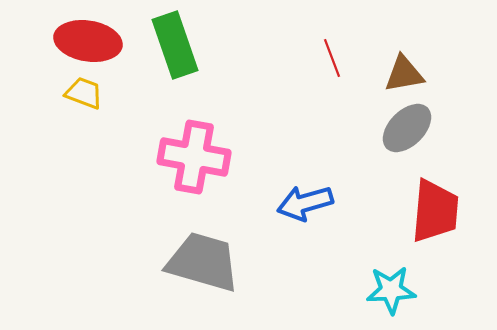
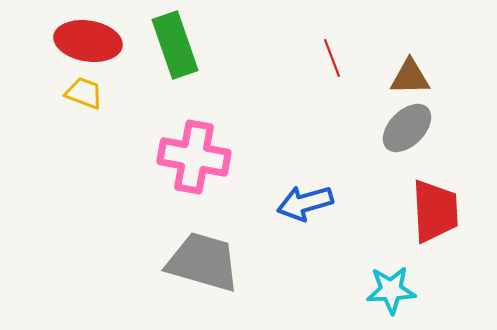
brown triangle: moved 6 px right, 3 px down; rotated 9 degrees clockwise
red trapezoid: rotated 8 degrees counterclockwise
